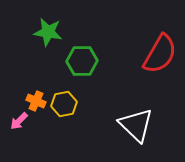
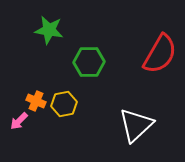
green star: moved 1 px right, 2 px up
green hexagon: moved 7 px right, 1 px down
white triangle: rotated 33 degrees clockwise
